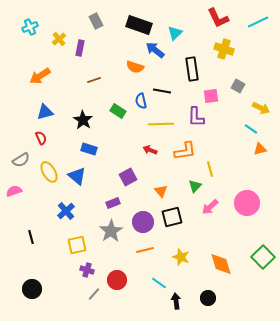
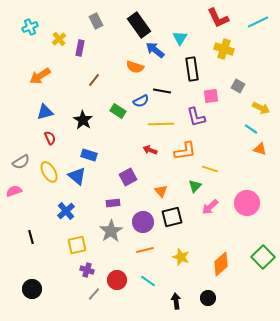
black rectangle at (139, 25): rotated 35 degrees clockwise
cyan triangle at (175, 33): moved 5 px right, 5 px down; rotated 14 degrees counterclockwise
brown line at (94, 80): rotated 32 degrees counterclockwise
blue semicircle at (141, 101): rotated 105 degrees counterclockwise
purple L-shape at (196, 117): rotated 15 degrees counterclockwise
red semicircle at (41, 138): moved 9 px right
blue rectangle at (89, 149): moved 6 px down
orange triangle at (260, 149): rotated 32 degrees clockwise
gray semicircle at (21, 160): moved 2 px down
yellow line at (210, 169): rotated 56 degrees counterclockwise
purple rectangle at (113, 203): rotated 16 degrees clockwise
orange diamond at (221, 264): rotated 65 degrees clockwise
cyan line at (159, 283): moved 11 px left, 2 px up
